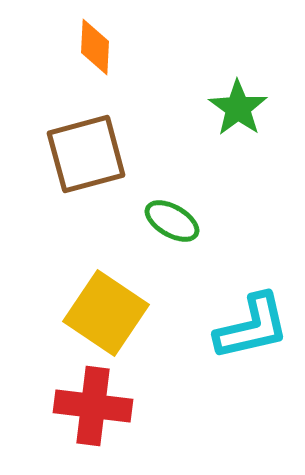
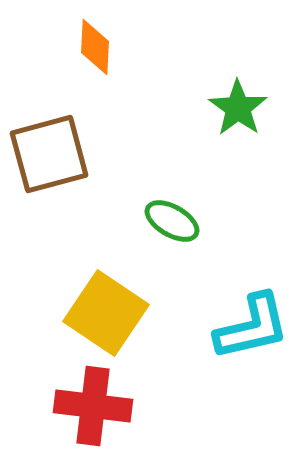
brown square: moved 37 px left
